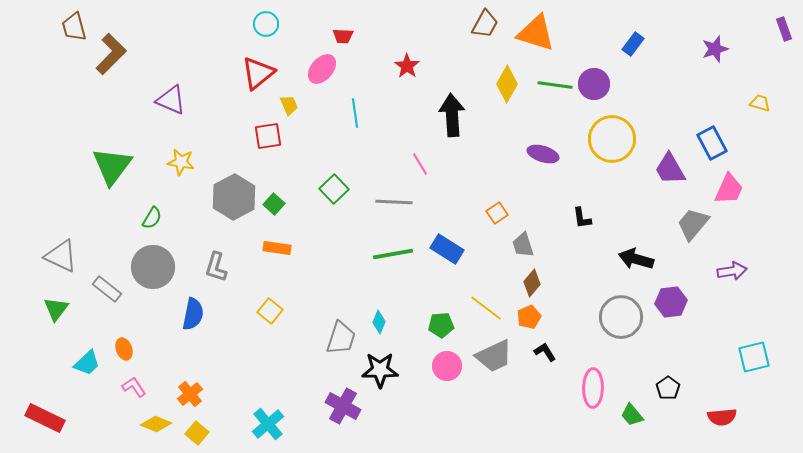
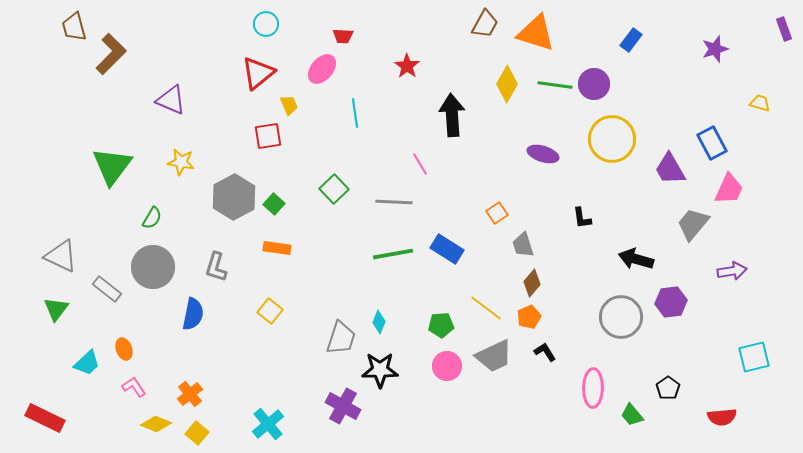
blue rectangle at (633, 44): moved 2 px left, 4 px up
